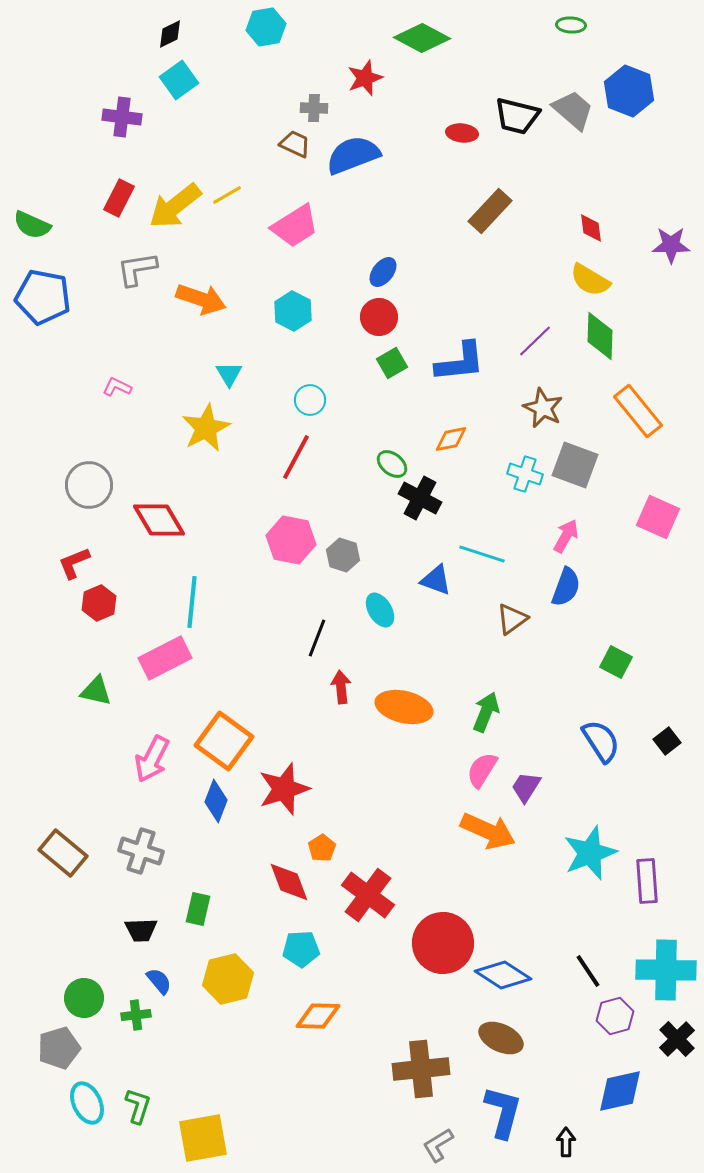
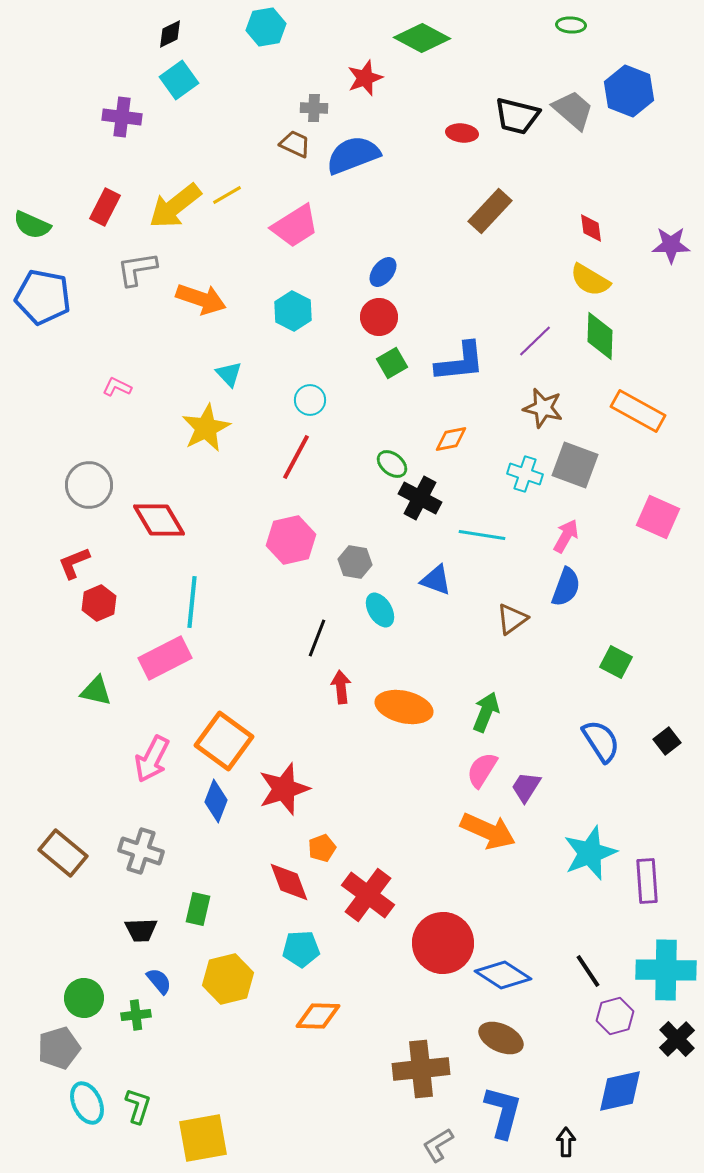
red rectangle at (119, 198): moved 14 px left, 9 px down
cyan triangle at (229, 374): rotated 12 degrees counterclockwise
brown star at (543, 408): rotated 12 degrees counterclockwise
orange rectangle at (638, 411): rotated 22 degrees counterclockwise
pink hexagon at (291, 540): rotated 24 degrees counterclockwise
cyan line at (482, 554): moved 19 px up; rotated 9 degrees counterclockwise
gray hexagon at (343, 555): moved 12 px right, 7 px down; rotated 8 degrees counterclockwise
orange pentagon at (322, 848): rotated 12 degrees clockwise
